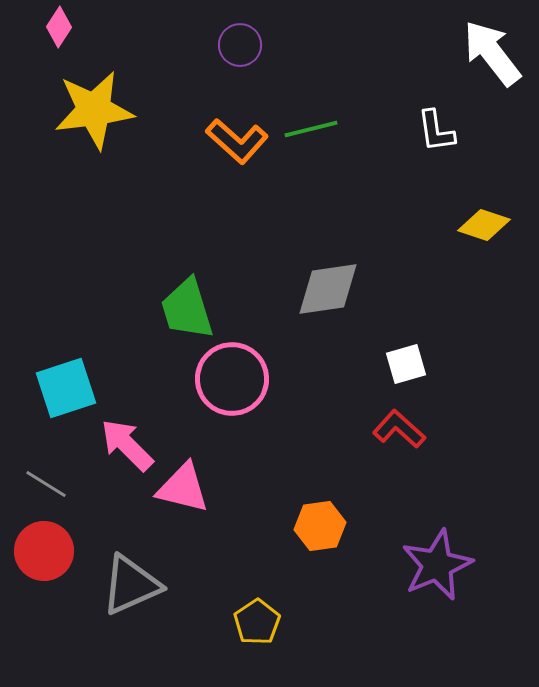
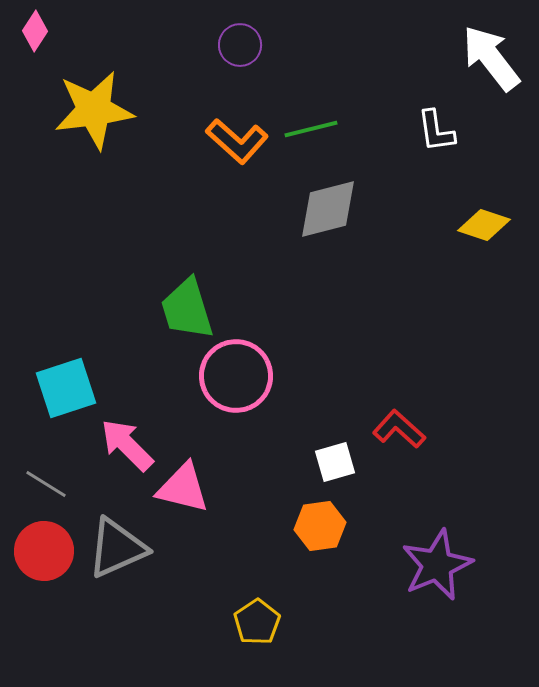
pink diamond: moved 24 px left, 4 px down
white arrow: moved 1 px left, 5 px down
gray diamond: moved 80 px up; rotated 6 degrees counterclockwise
white square: moved 71 px left, 98 px down
pink circle: moved 4 px right, 3 px up
gray triangle: moved 14 px left, 37 px up
